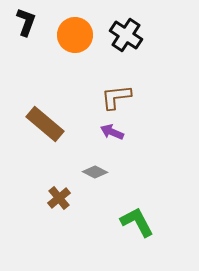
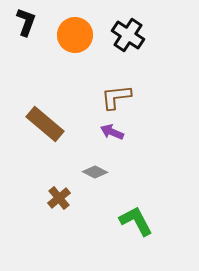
black cross: moved 2 px right
green L-shape: moved 1 px left, 1 px up
